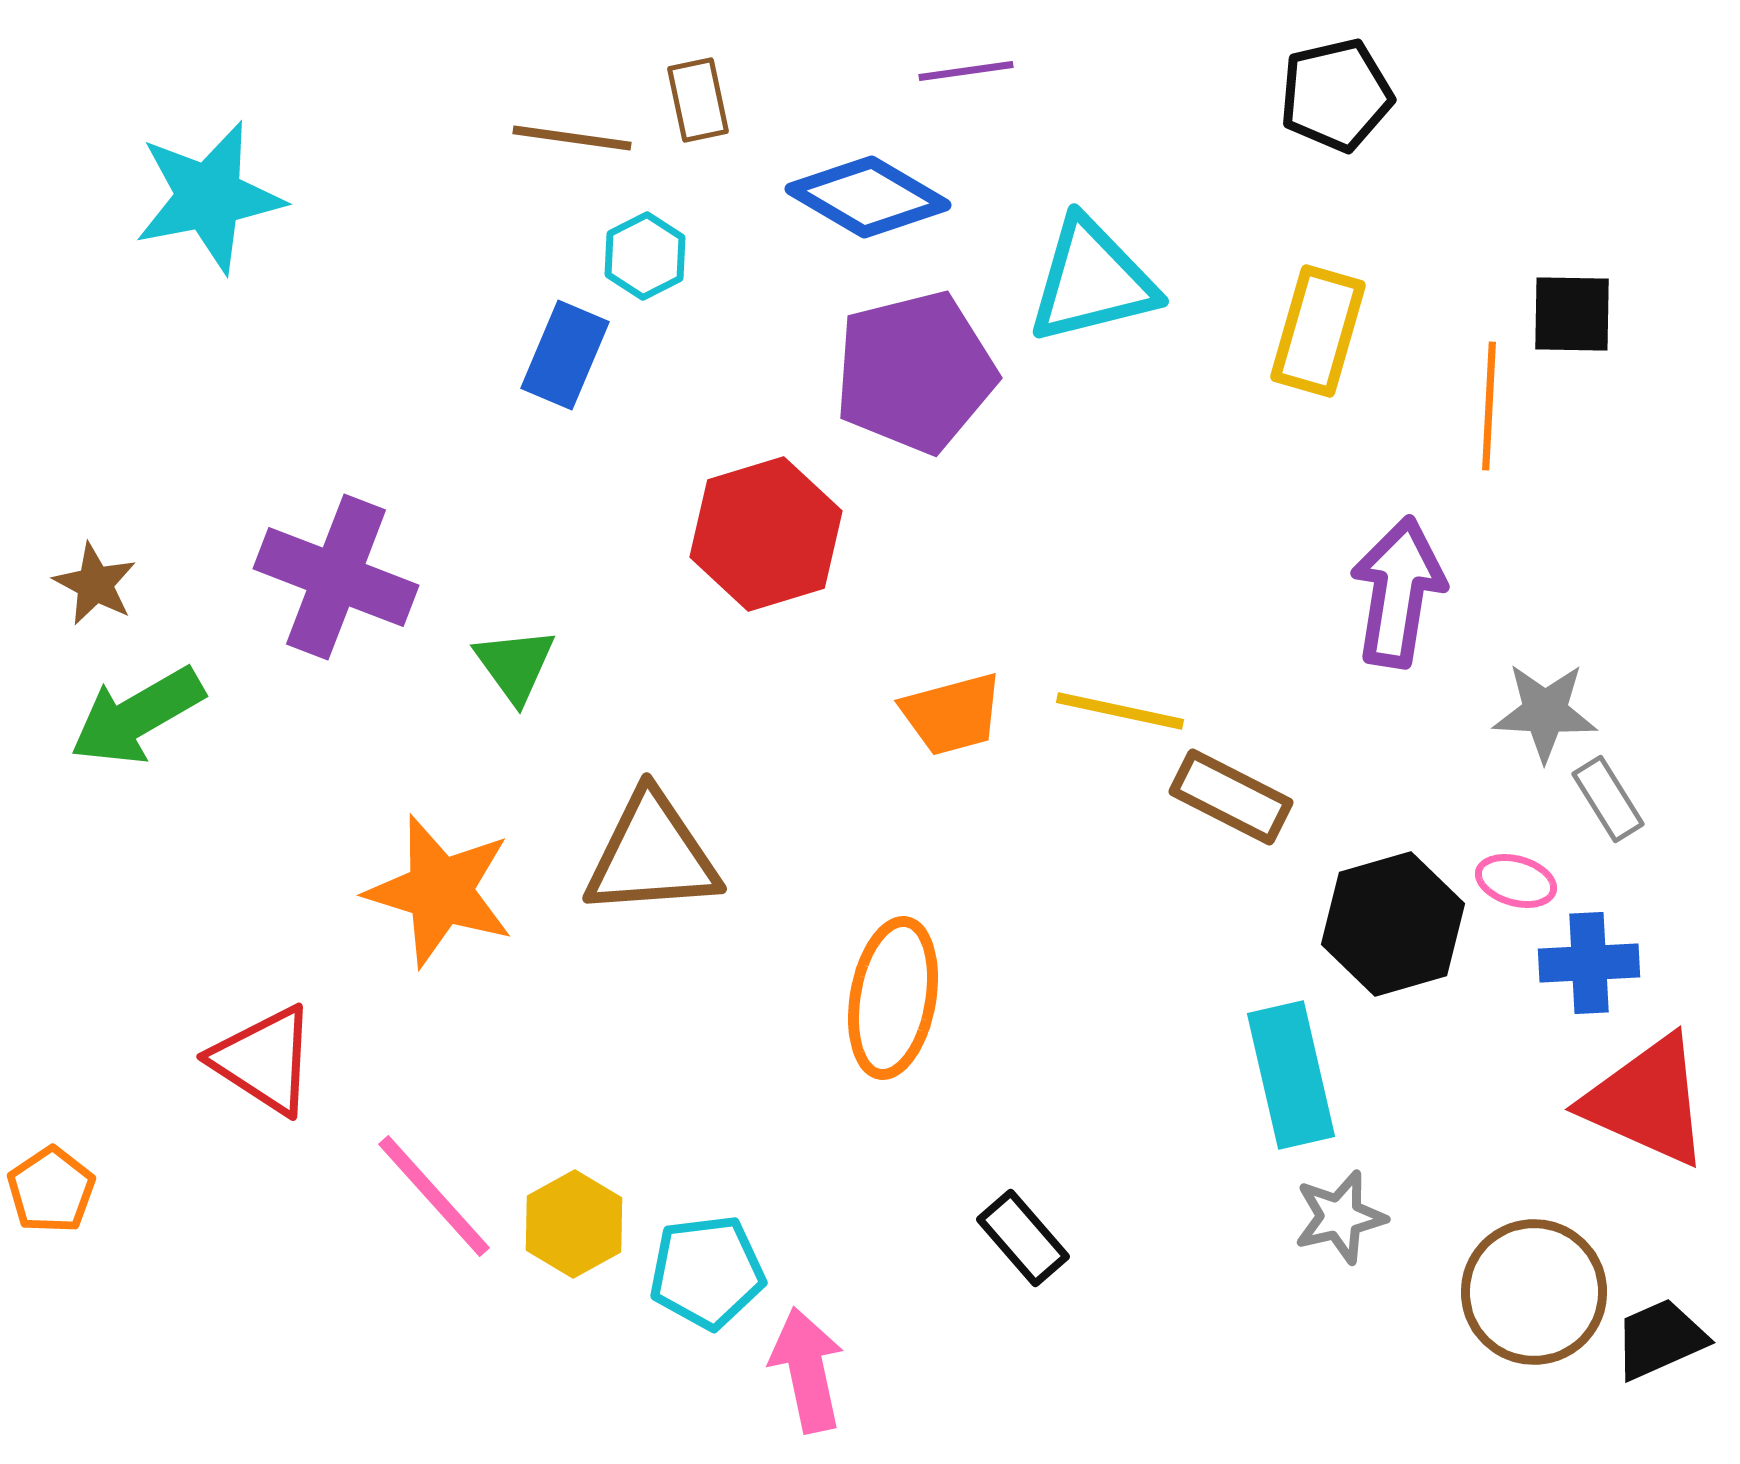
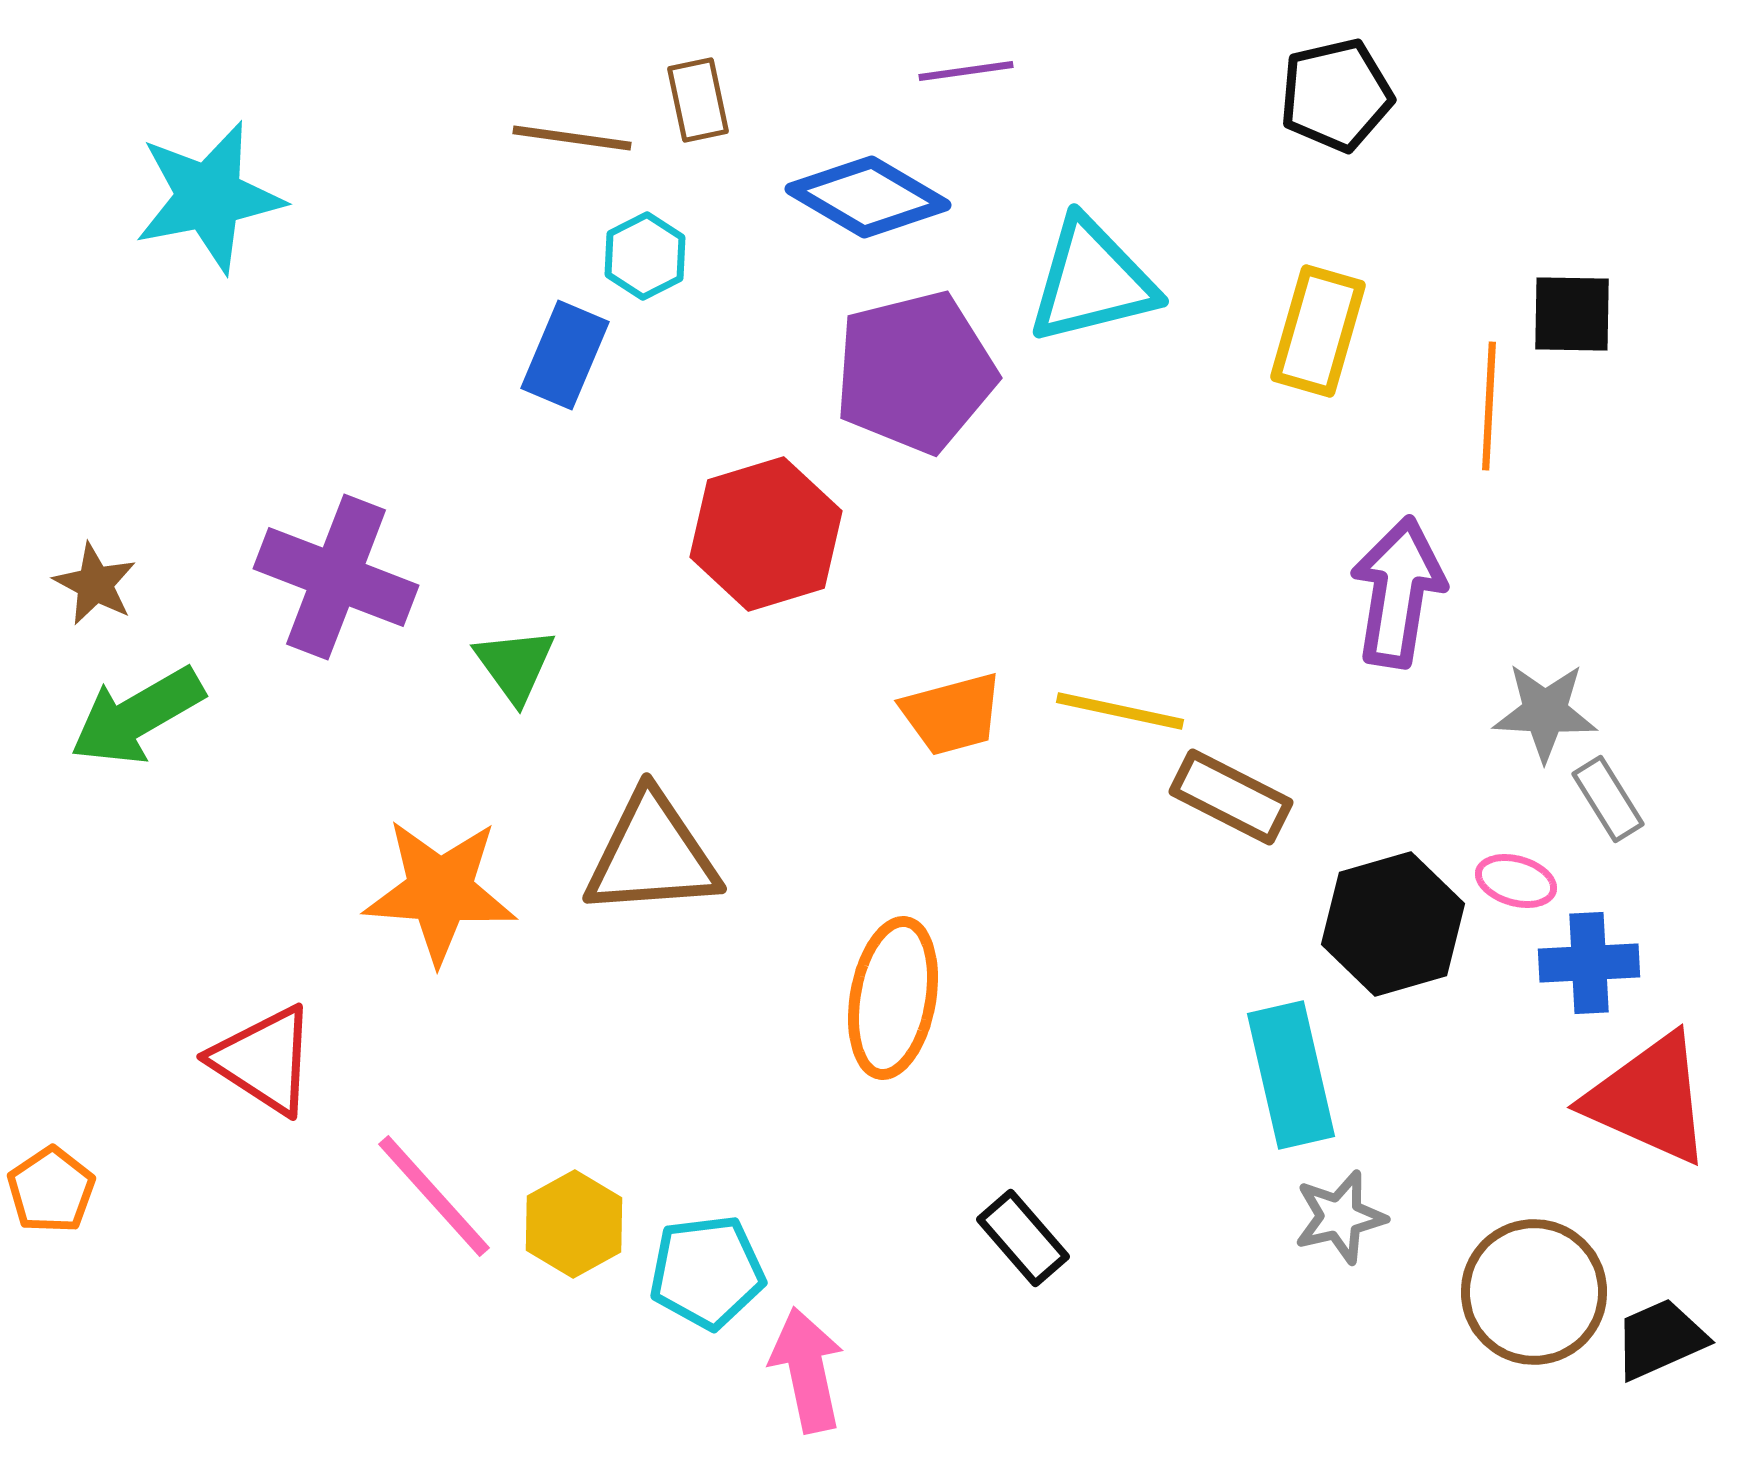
orange star at (440, 891): rotated 13 degrees counterclockwise
red triangle at (1647, 1101): moved 2 px right, 2 px up
